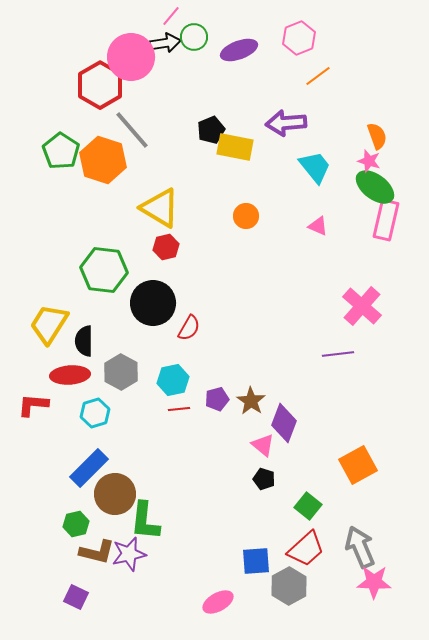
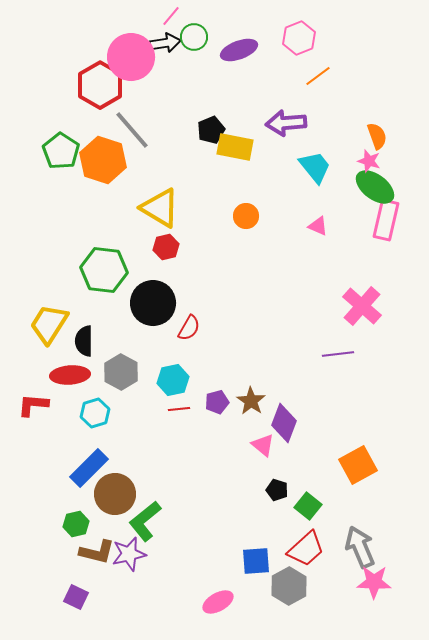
purple pentagon at (217, 399): moved 3 px down
black pentagon at (264, 479): moved 13 px right, 11 px down
green L-shape at (145, 521): rotated 45 degrees clockwise
